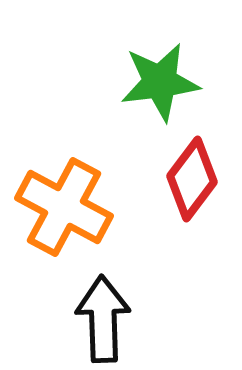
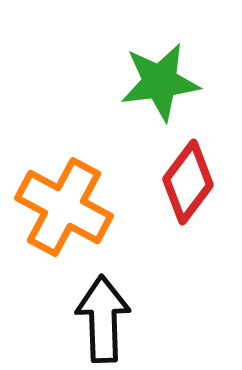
red diamond: moved 4 px left, 3 px down
